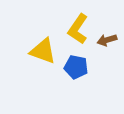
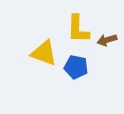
yellow L-shape: rotated 32 degrees counterclockwise
yellow triangle: moved 1 px right, 2 px down
